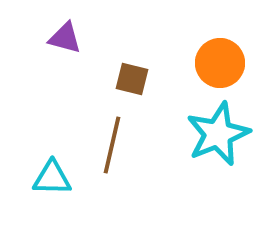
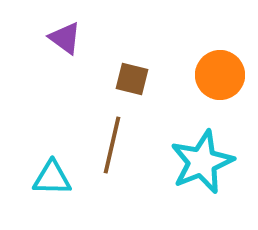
purple triangle: rotated 21 degrees clockwise
orange circle: moved 12 px down
cyan star: moved 16 px left, 28 px down
